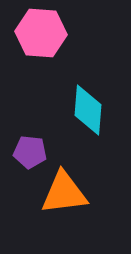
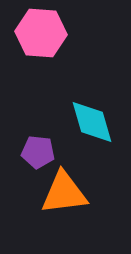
cyan diamond: moved 4 px right, 12 px down; rotated 21 degrees counterclockwise
purple pentagon: moved 8 px right
